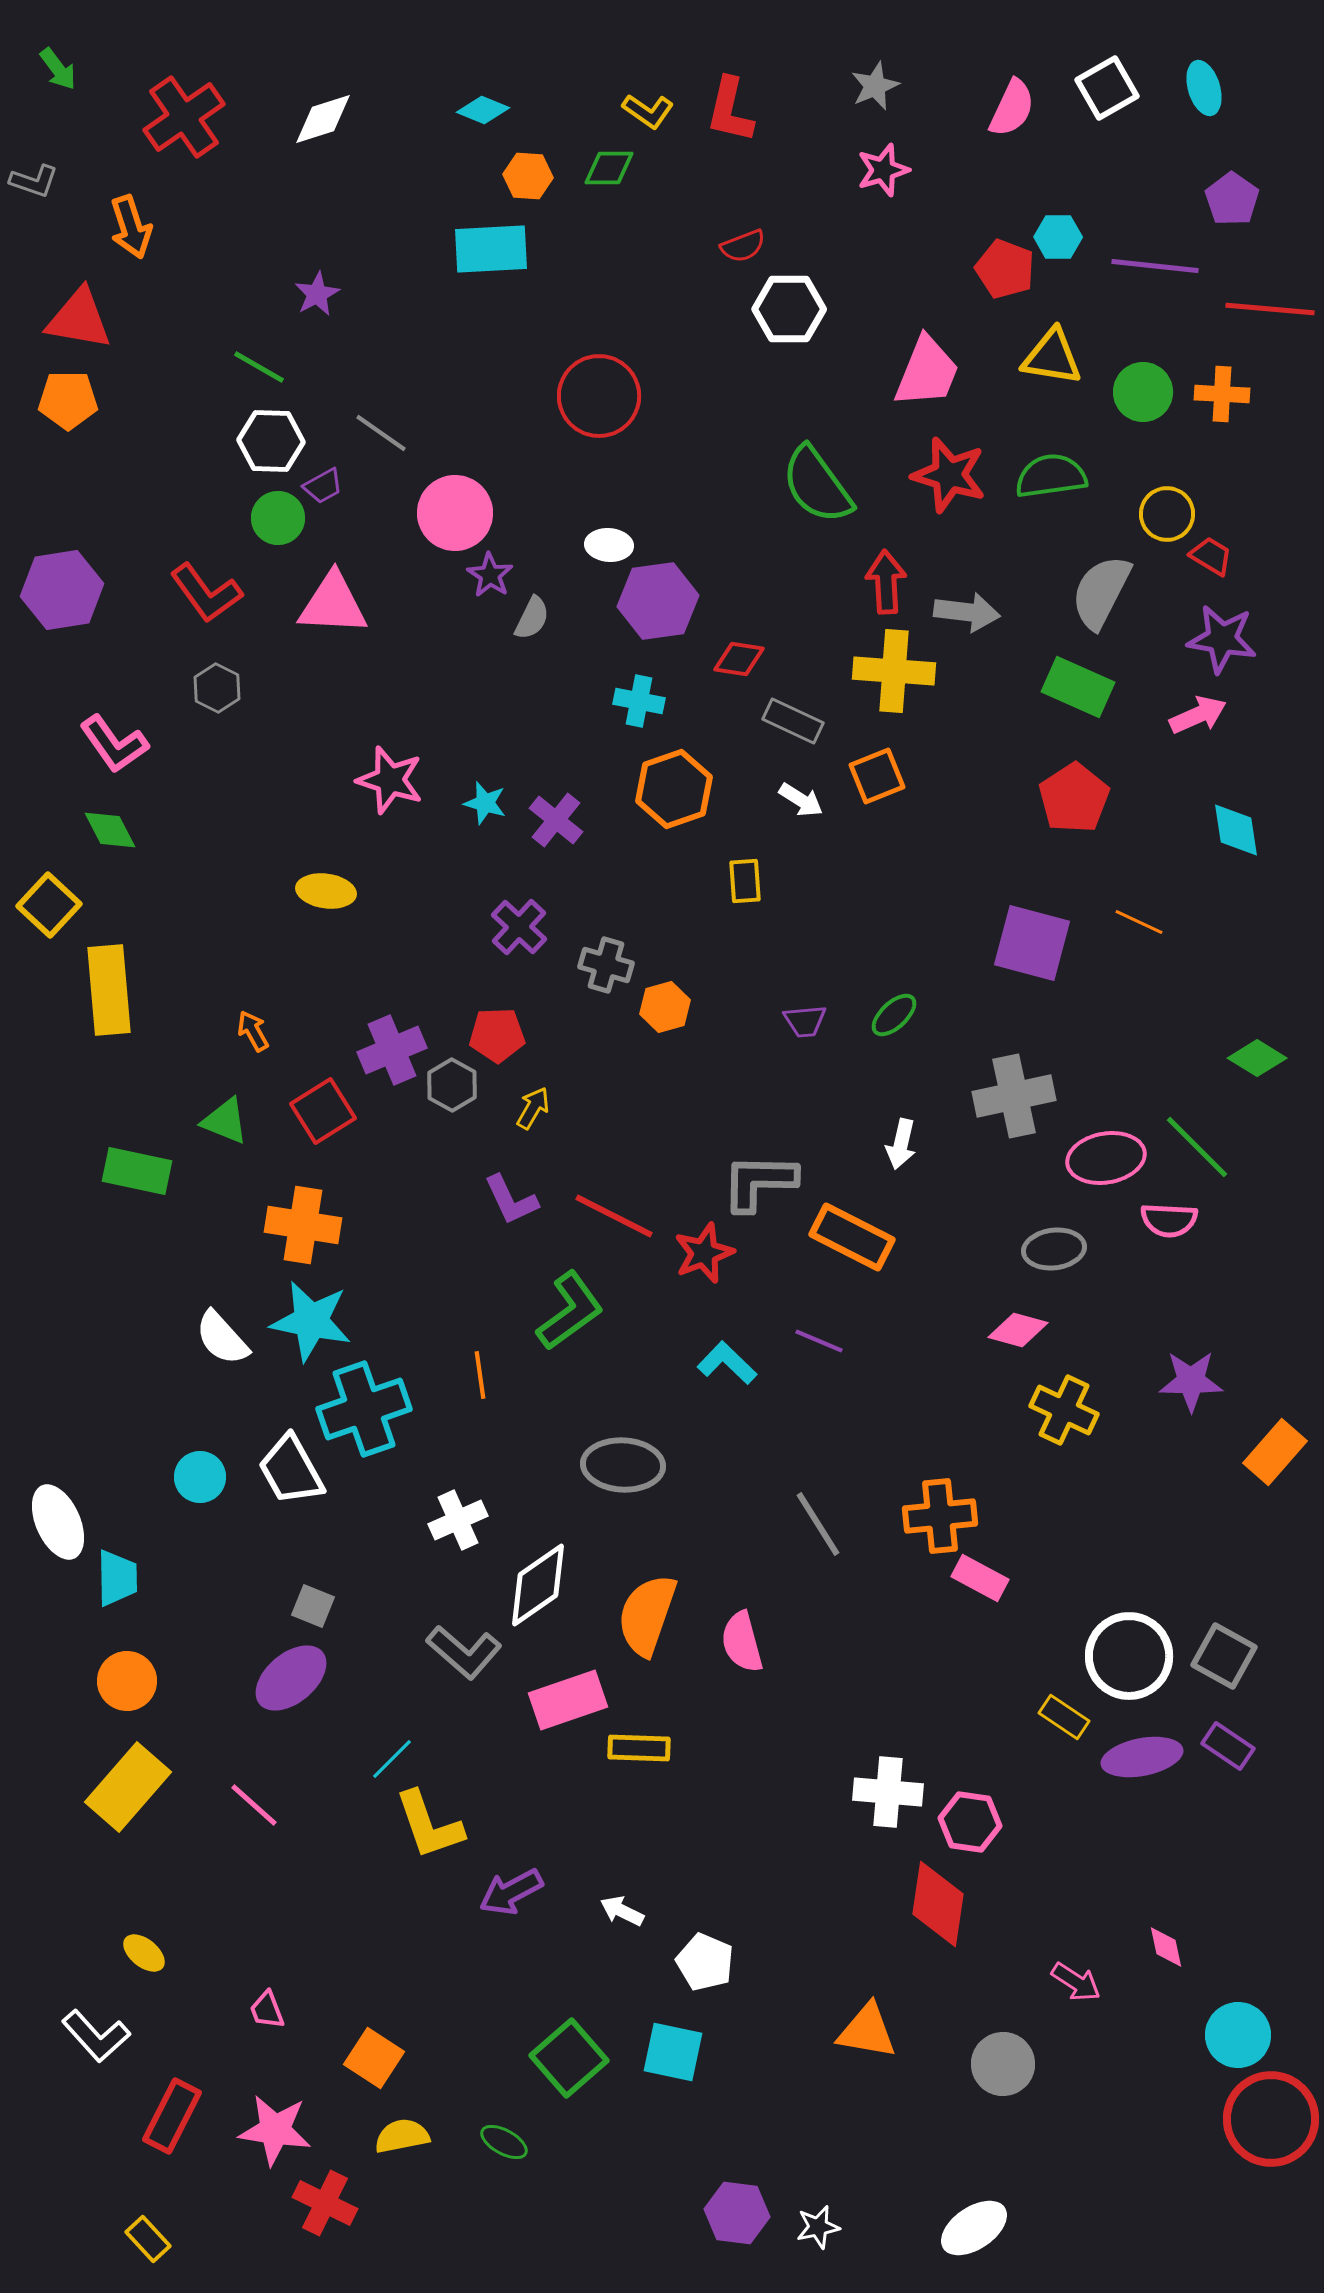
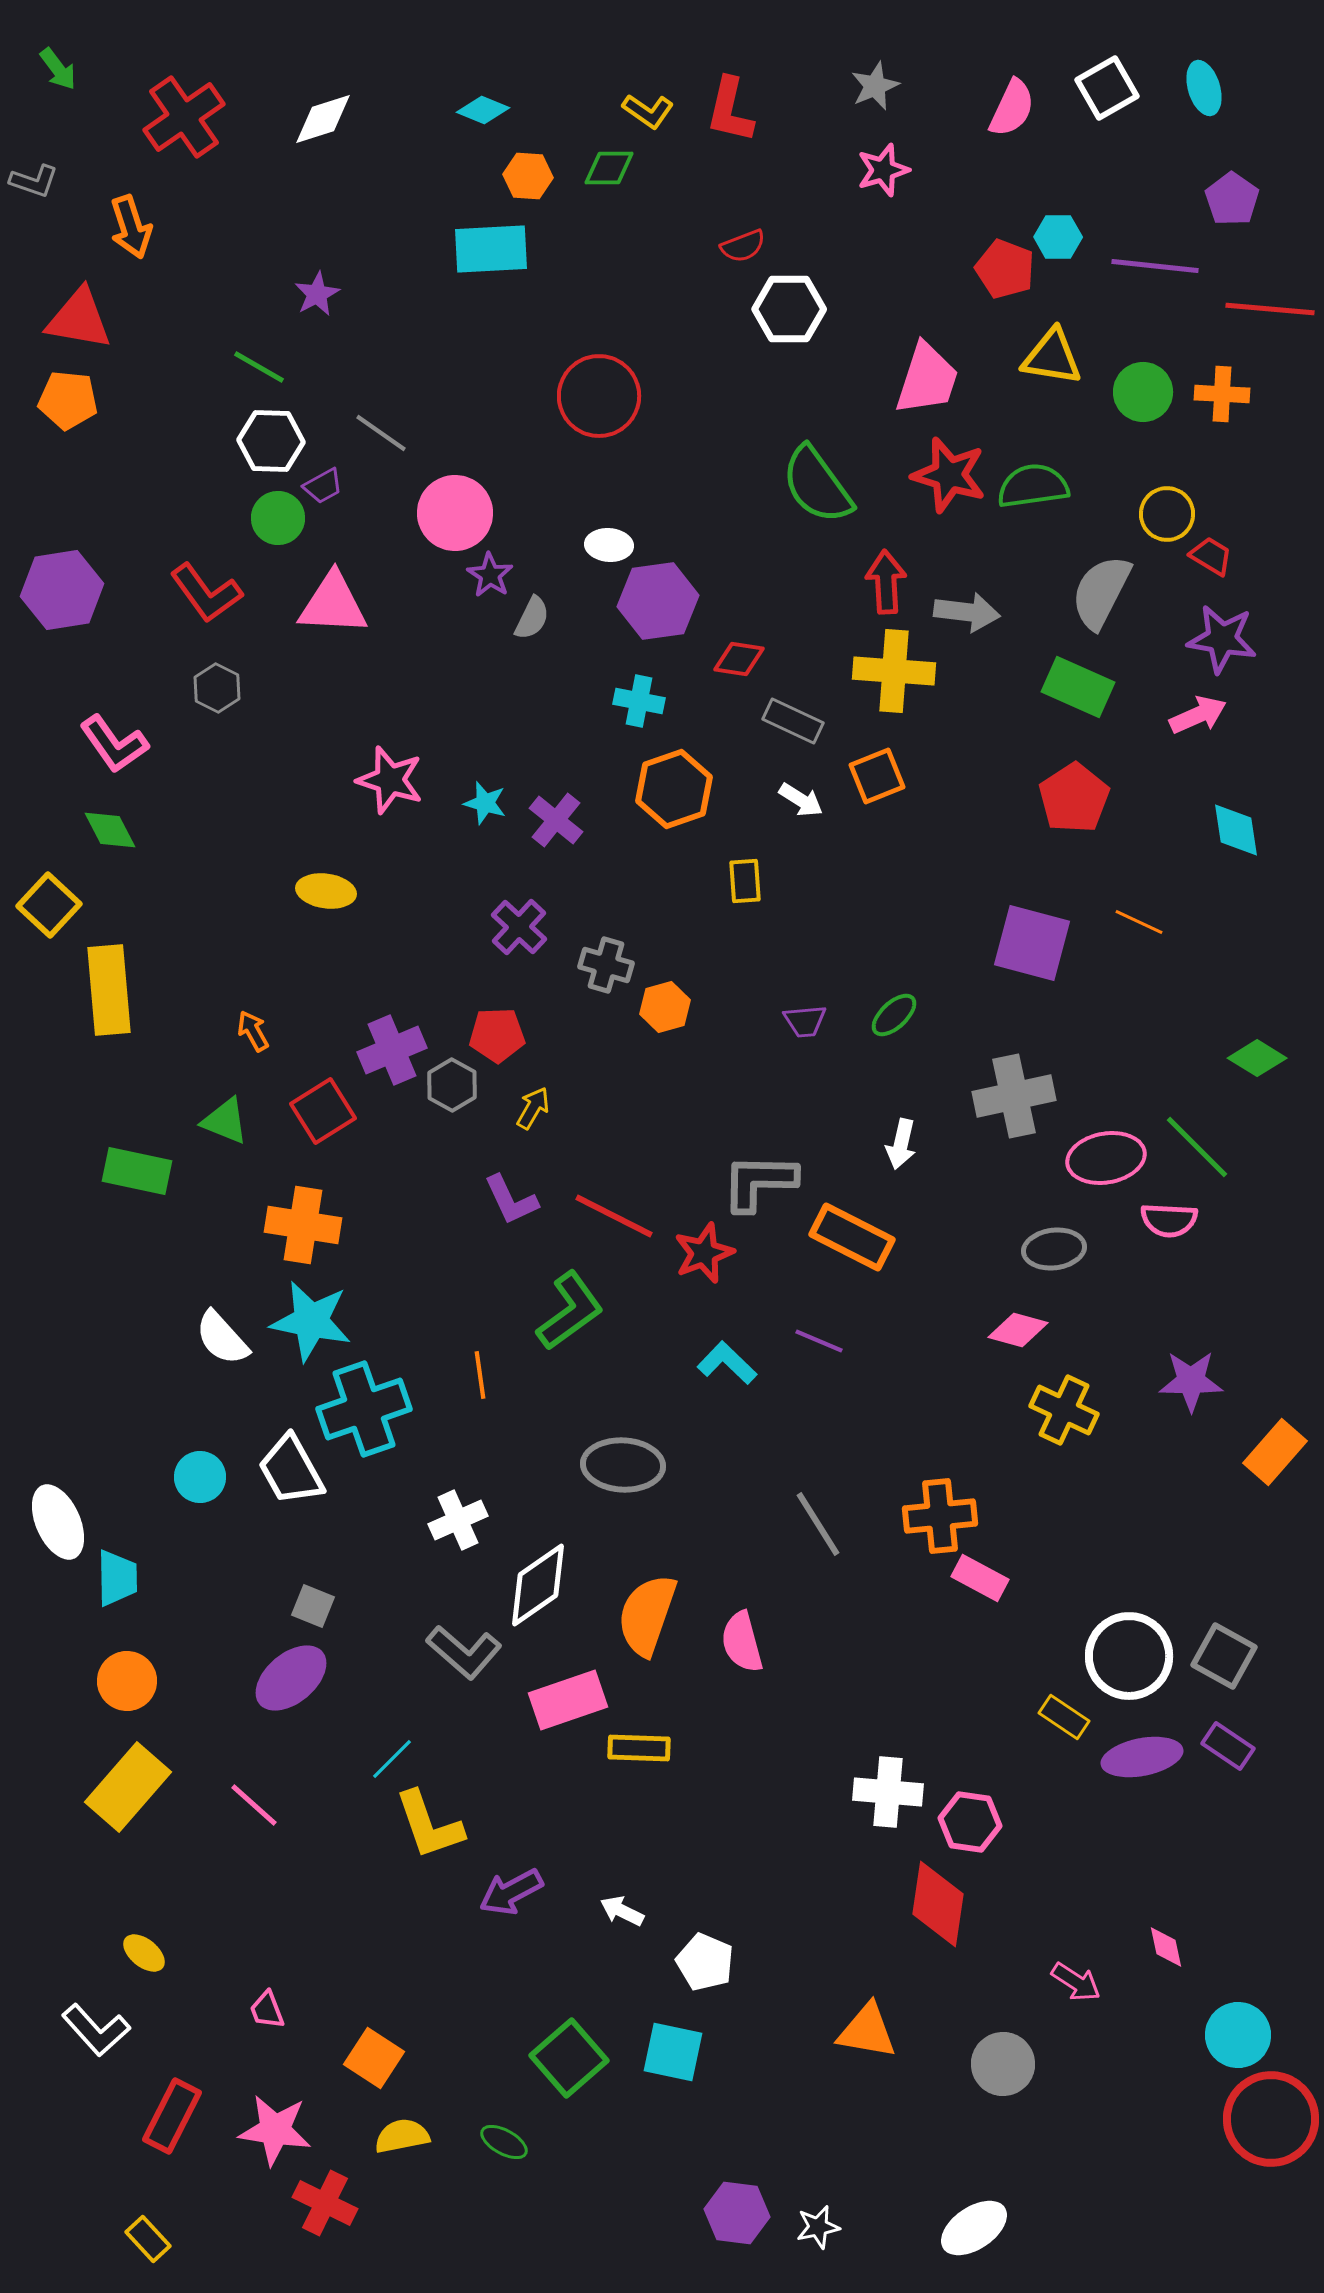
pink trapezoid at (927, 372): moved 7 px down; rotated 4 degrees counterclockwise
orange pentagon at (68, 400): rotated 6 degrees clockwise
green semicircle at (1051, 476): moved 18 px left, 10 px down
white L-shape at (96, 2036): moved 6 px up
